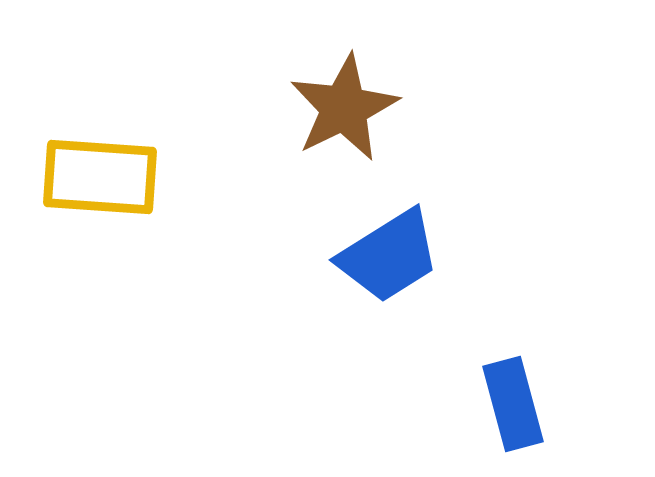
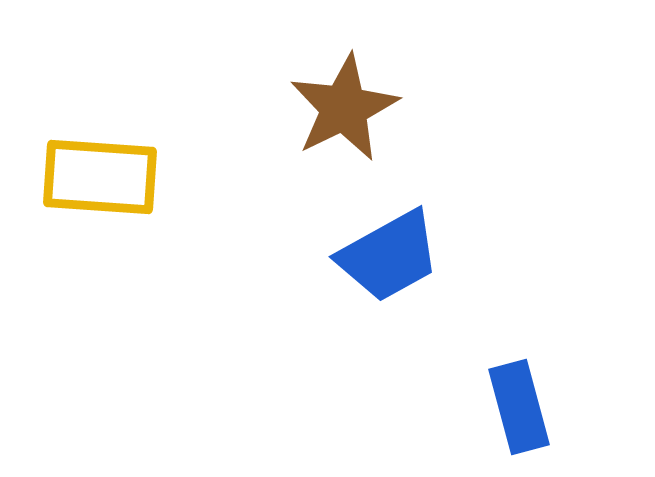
blue trapezoid: rotated 3 degrees clockwise
blue rectangle: moved 6 px right, 3 px down
